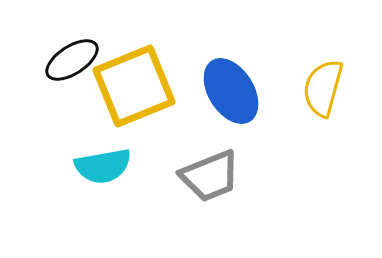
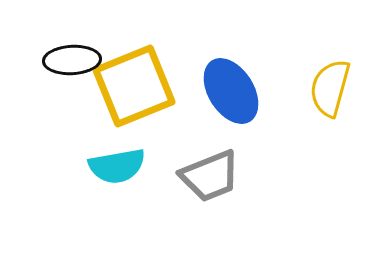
black ellipse: rotated 30 degrees clockwise
yellow semicircle: moved 7 px right
cyan semicircle: moved 14 px right
